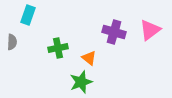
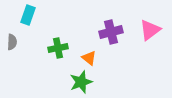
purple cross: moved 3 px left; rotated 30 degrees counterclockwise
